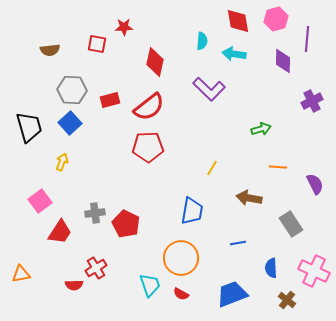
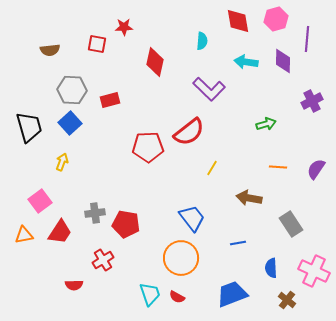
cyan arrow at (234, 54): moved 12 px right, 8 px down
red semicircle at (149, 107): moved 40 px right, 25 px down
green arrow at (261, 129): moved 5 px right, 5 px up
purple semicircle at (315, 184): moved 1 px right, 15 px up; rotated 120 degrees counterclockwise
blue trapezoid at (192, 211): moved 7 px down; rotated 48 degrees counterclockwise
red pentagon at (126, 224): rotated 16 degrees counterclockwise
red cross at (96, 268): moved 7 px right, 8 px up
orange triangle at (21, 274): moved 3 px right, 39 px up
cyan trapezoid at (150, 285): moved 9 px down
red semicircle at (181, 294): moved 4 px left, 3 px down
